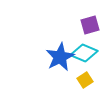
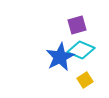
purple square: moved 13 px left
cyan diamond: moved 3 px left, 3 px up
